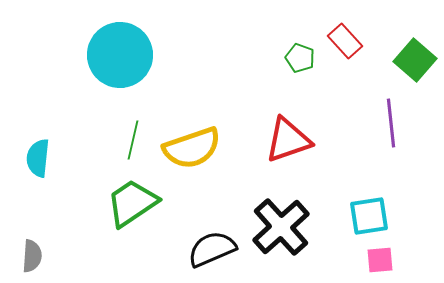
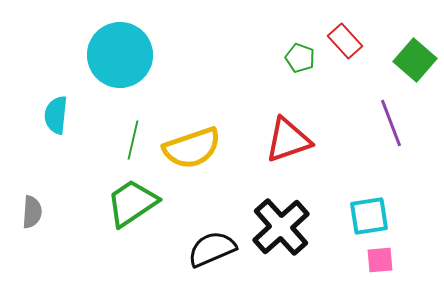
purple line: rotated 15 degrees counterclockwise
cyan semicircle: moved 18 px right, 43 px up
gray semicircle: moved 44 px up
